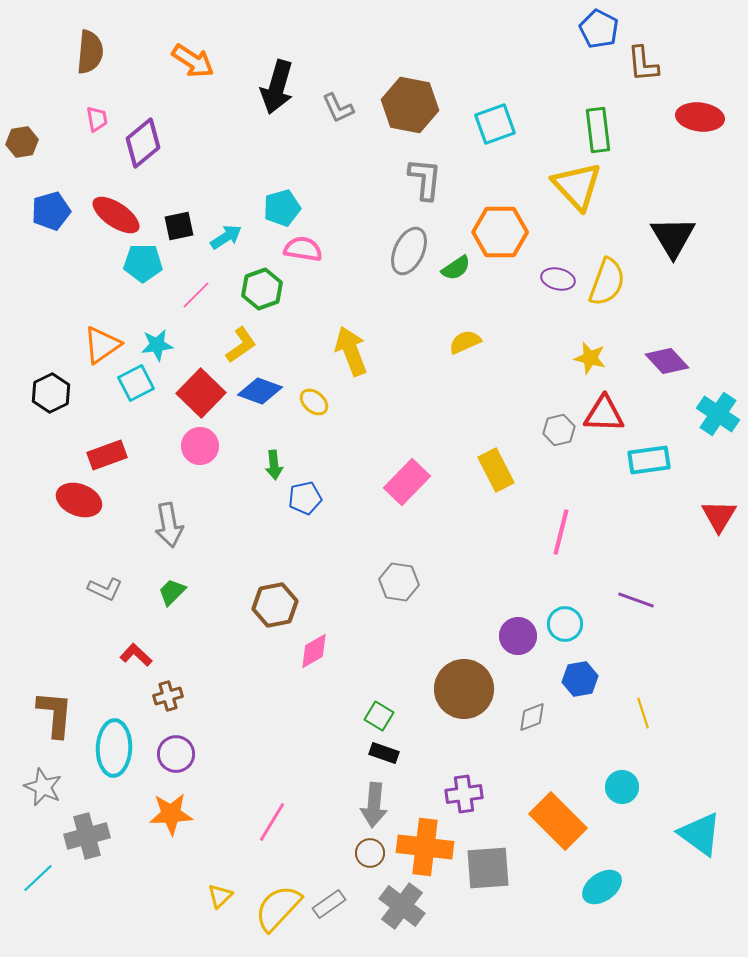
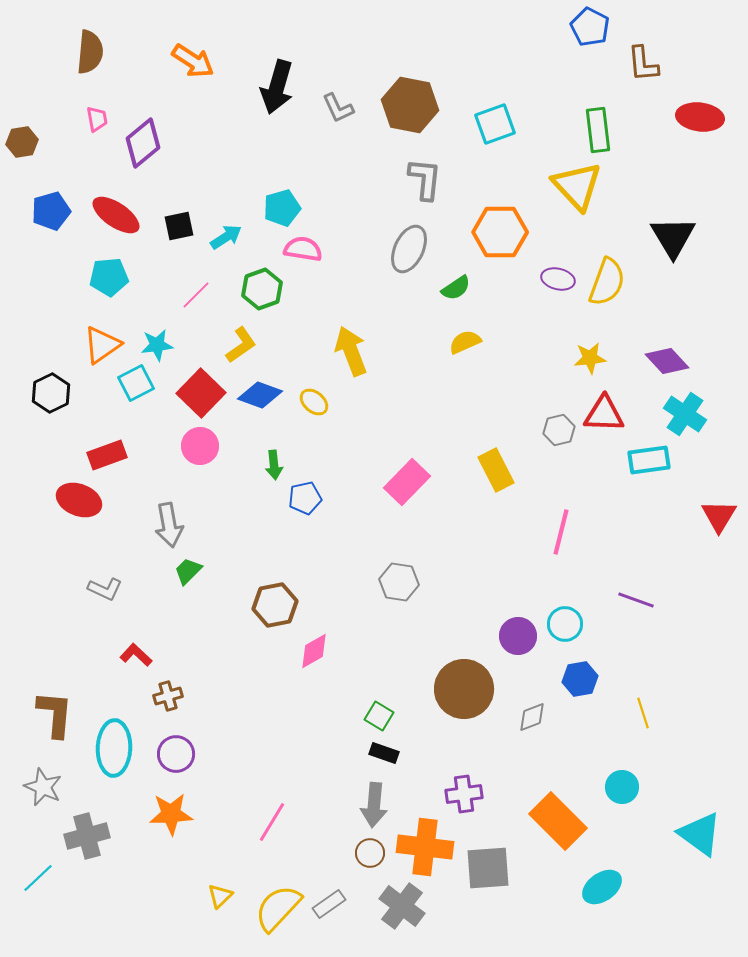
blue pentagon at (599, 29): moved 9 px left, 2 px up
gray ellipse at (409, 251): moved 2 px up
cyan pentagon at (143, 263): moved 34 px left, 14 px down; rotated 6 degrees counterclockwise
green semicircle at (456, 268): moved 20 px down
yellow star at (590, 358): rotated 20 degrees counterclockwise
blue diamond at (260, 391): moved 4 px down
cyan cross at (718, 414): moved 33 px left
green trapezoid at (172, 592): moved 16 px right, 21 px up
